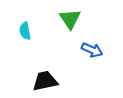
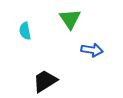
blue arrow: rotated 15 degrees counterclockwise
black trapezoid: rotated 20 degrees counterclockwise
